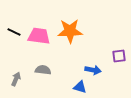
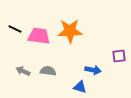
black line: moved 1 px right, 3 px up
gray semicircle: moved 5 px right, 1 px down
gray arrow: moved 7 px right, 8 px up; rotated 88 degrees counterclockwise
